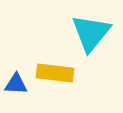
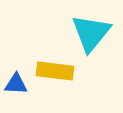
yellow rectangle: moved 2 px up
